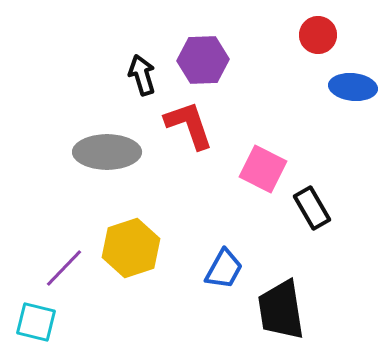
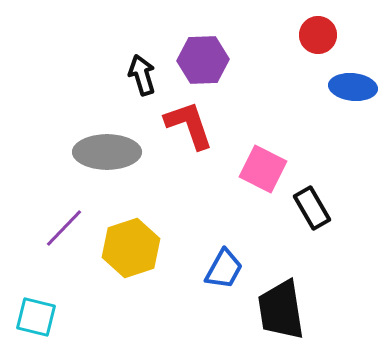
purple line: moved 40 px up
cyan square: moved 5 px up
